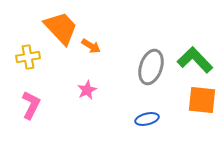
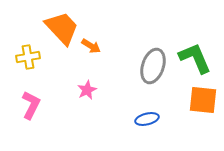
orange trapezoid: moved 1 px right
green L-shape: moved 2 px up; rotated 21 degrees clockwise
gray ellipse: moved 2 px right, 1 px up
orange square: moved 1 px right
